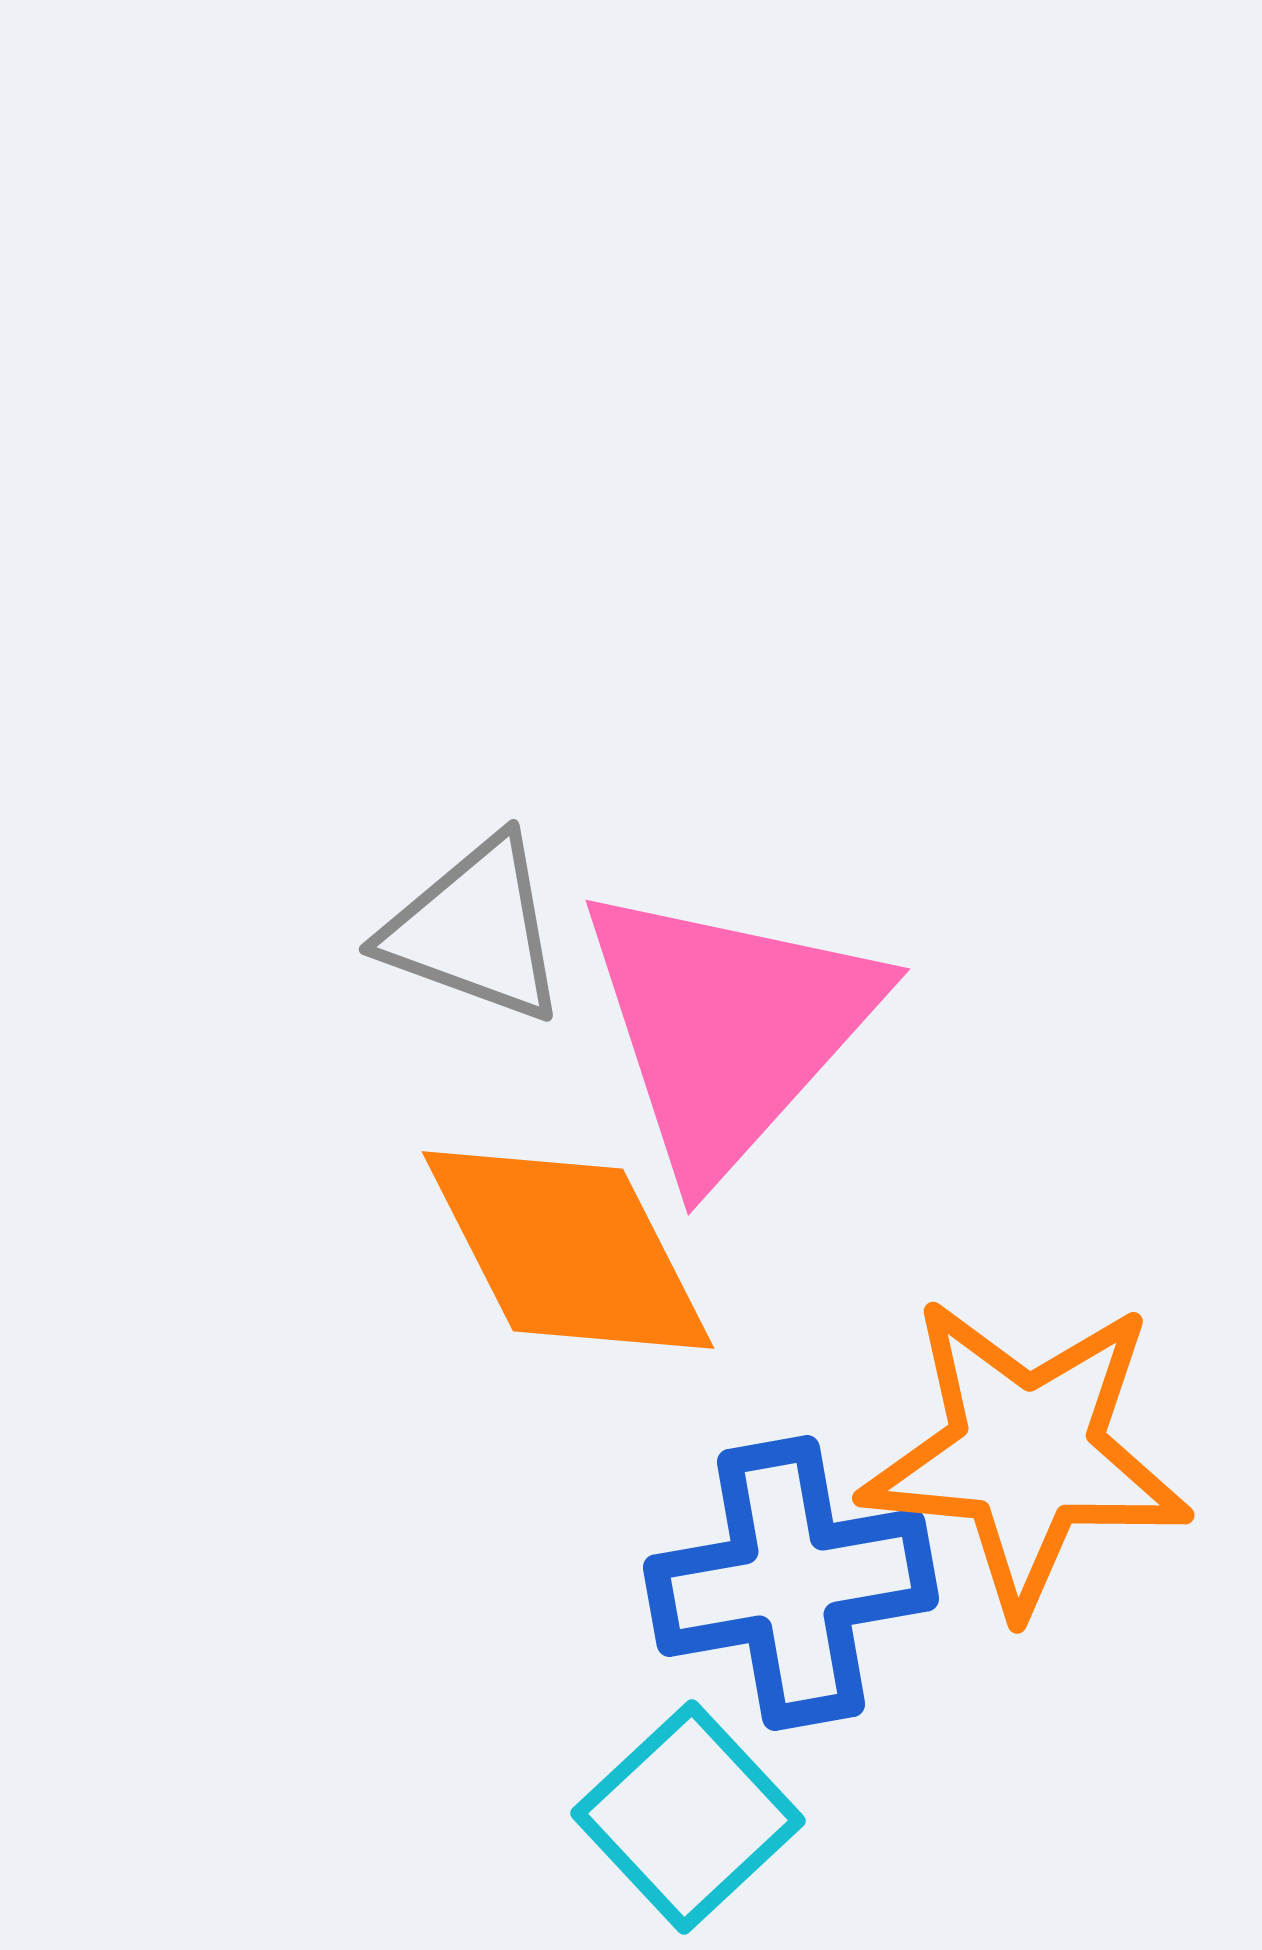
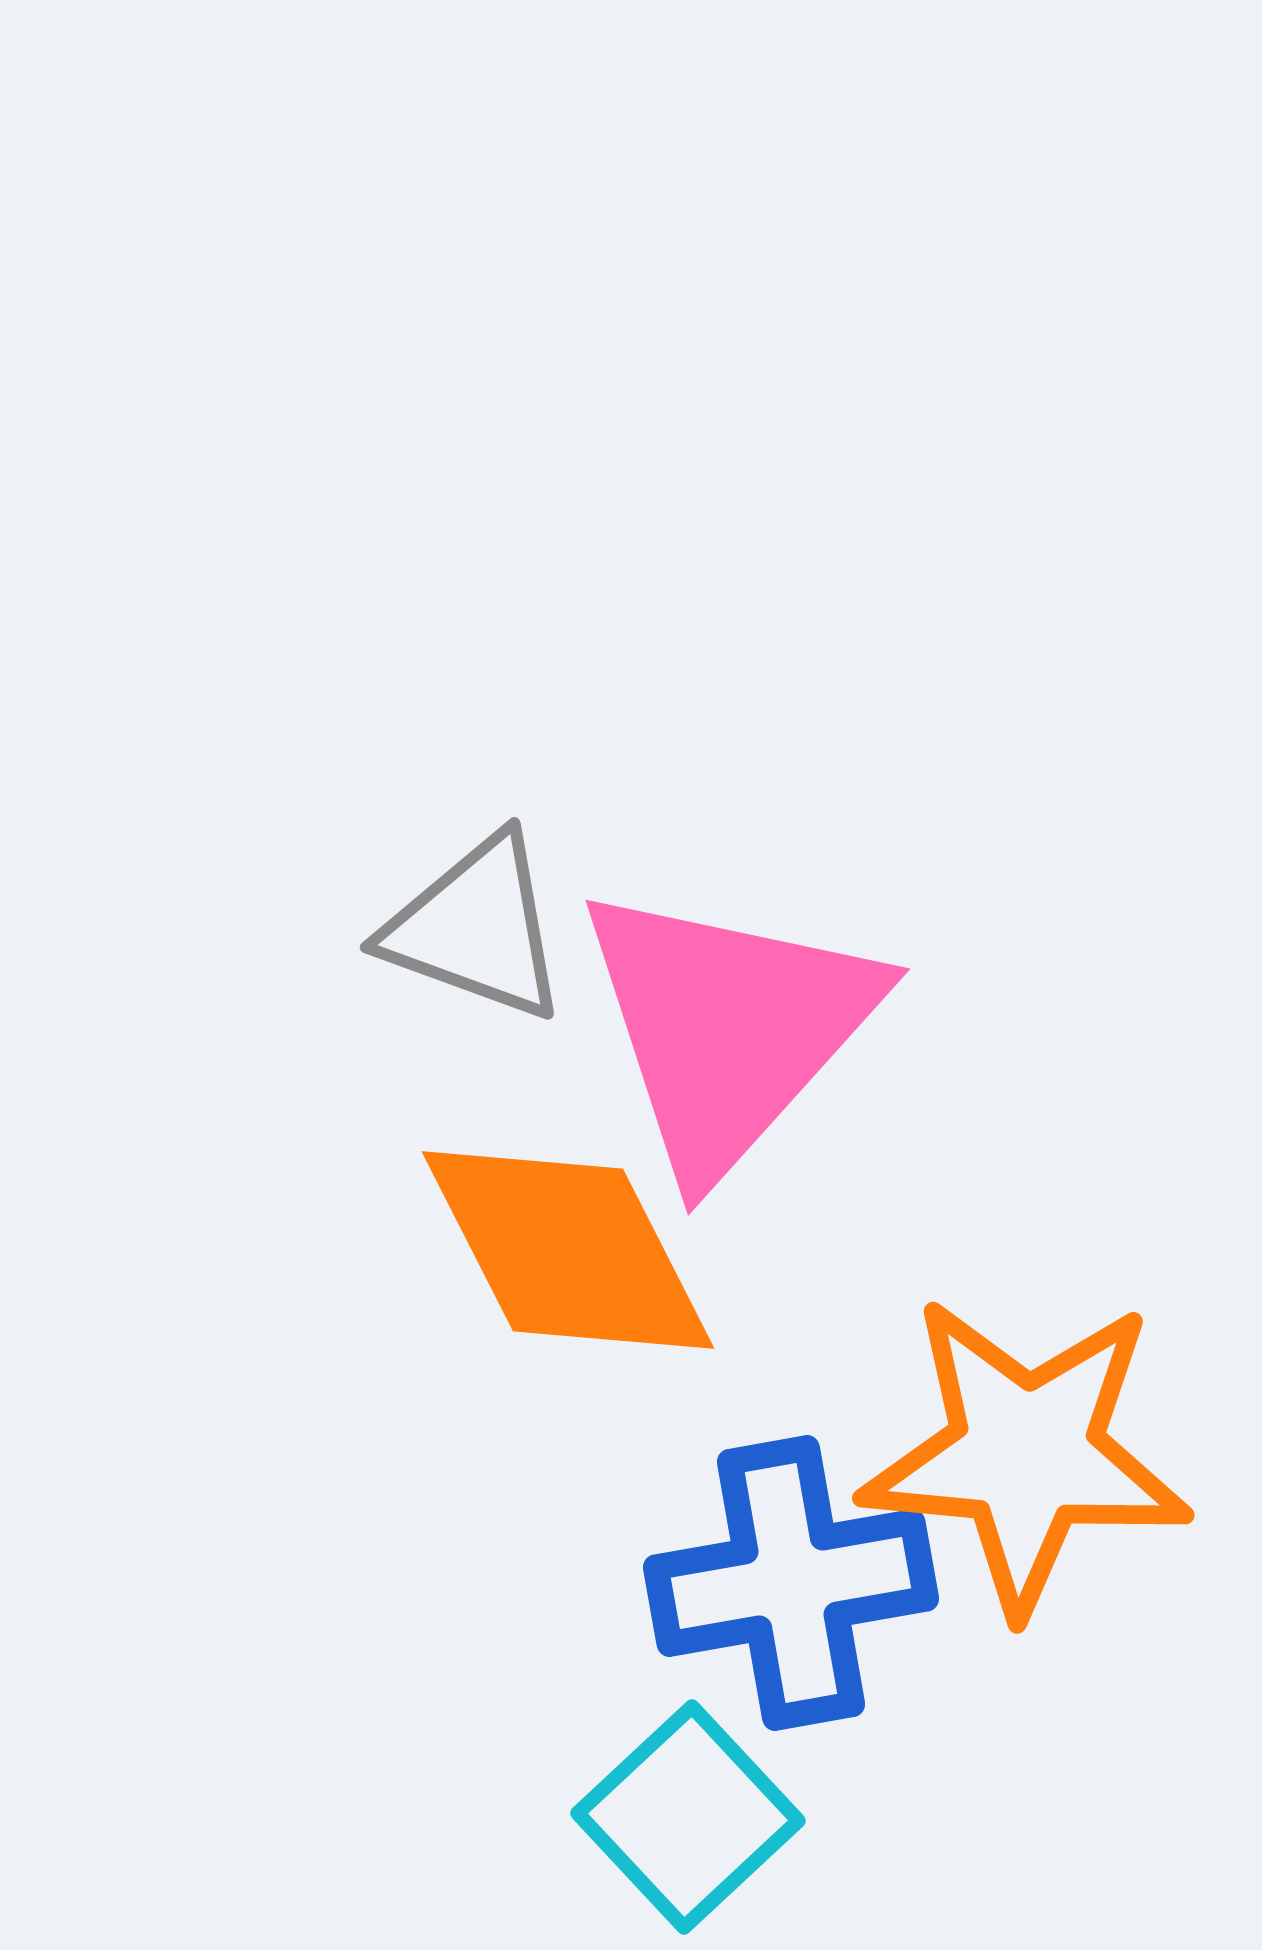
gray triangle: moved 1 px right, 2 px up
